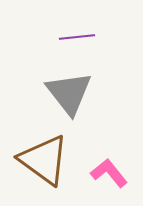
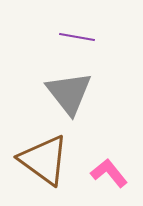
purple line: rotated 16 degrees clockwise
